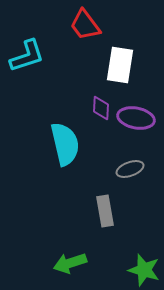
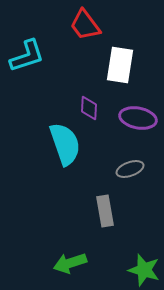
purple diamond: moved 12 px left
purple ellipse: moved 2 px right
cyan semicircle: rotated 6 degrees counterclockwise
